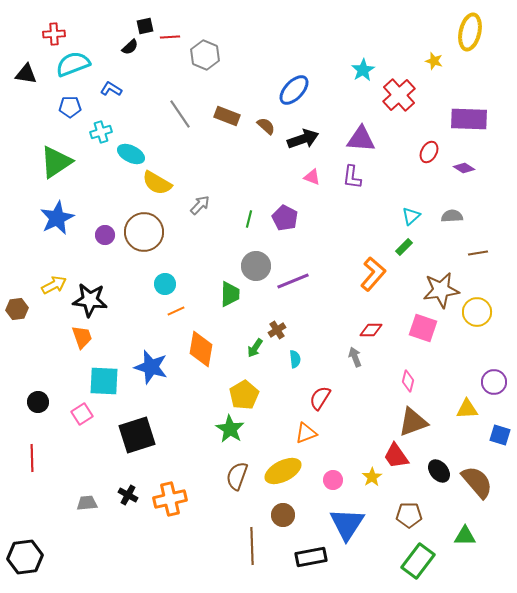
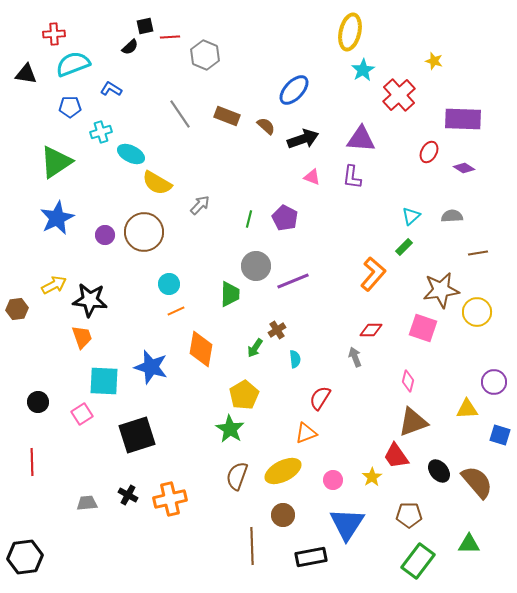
yellow ellipse at (470, 32): moved 120 px left
purple rectangle at (469, 119): moved 6 px left
cyan circle at (165, 284): moved 4 px right
red line at (32, 458): moved 4 px down
green triangle at (465, 536): moved 4 px right, 8 px down
